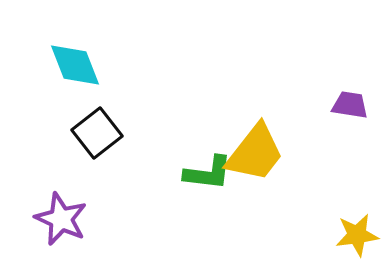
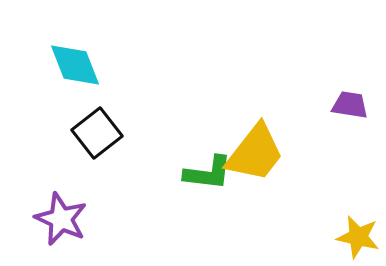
yellow star: moved 1 px right, 2 px down; rotated 21 degrees clockwise
